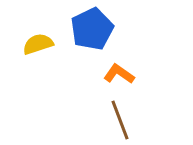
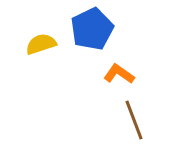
yellow semicircle: moved 3 px right
brown line: moved 14 px right
